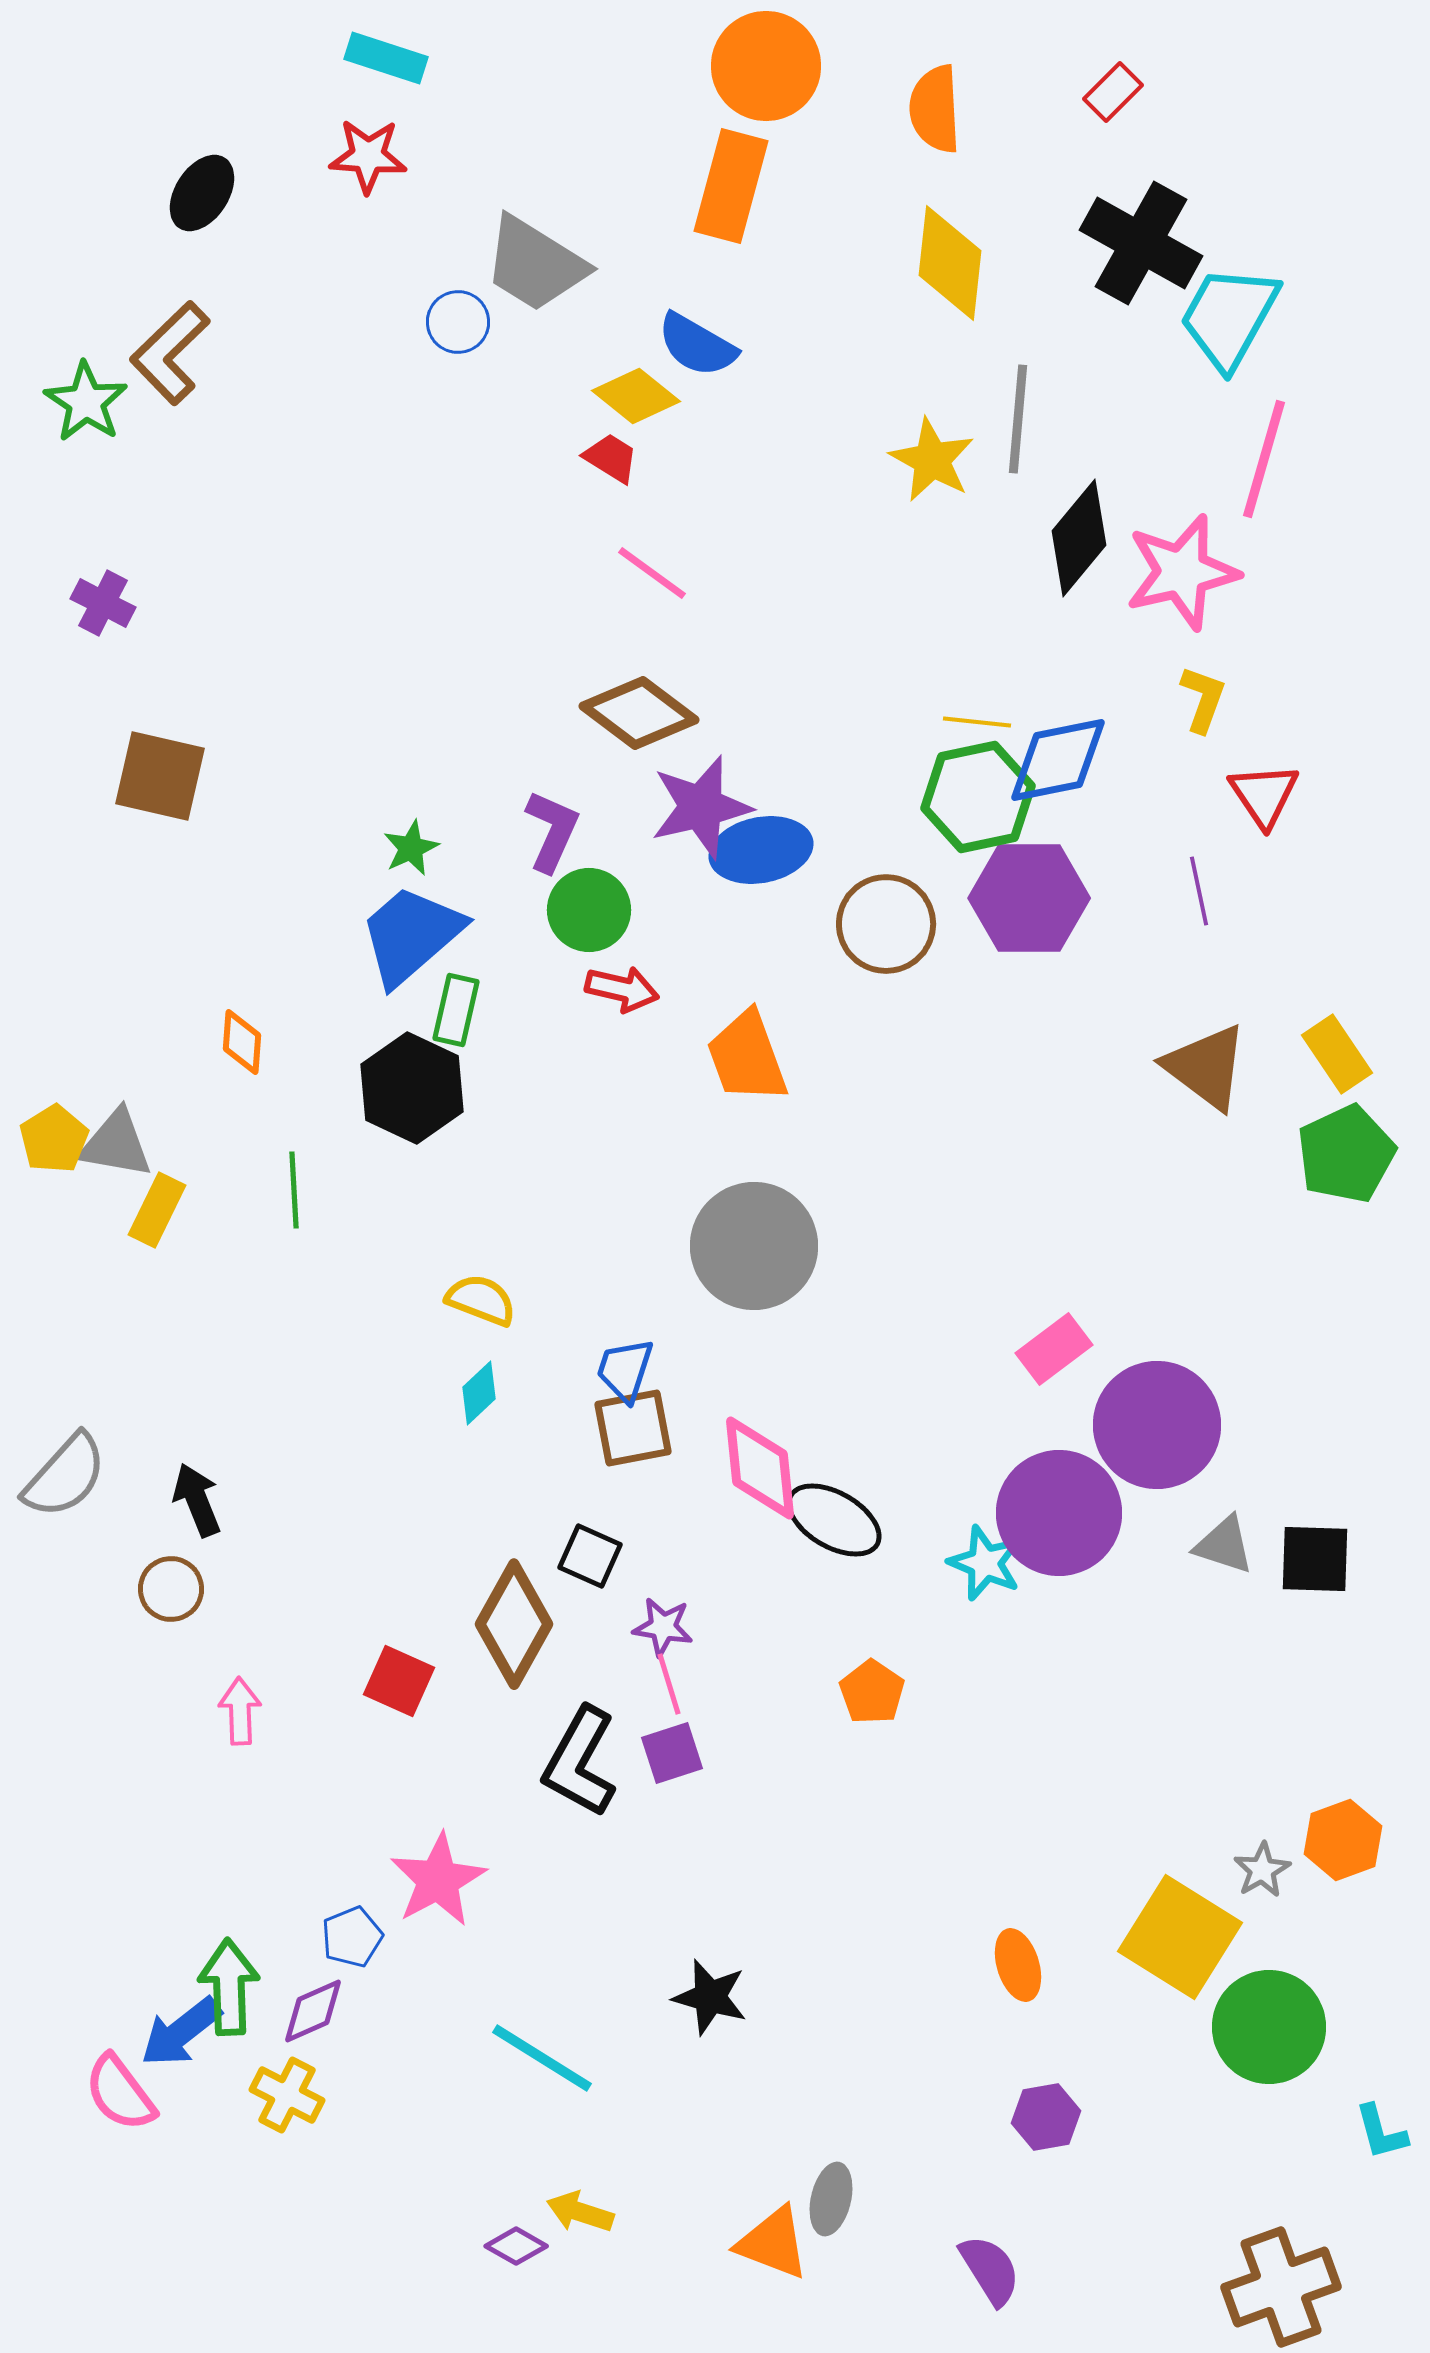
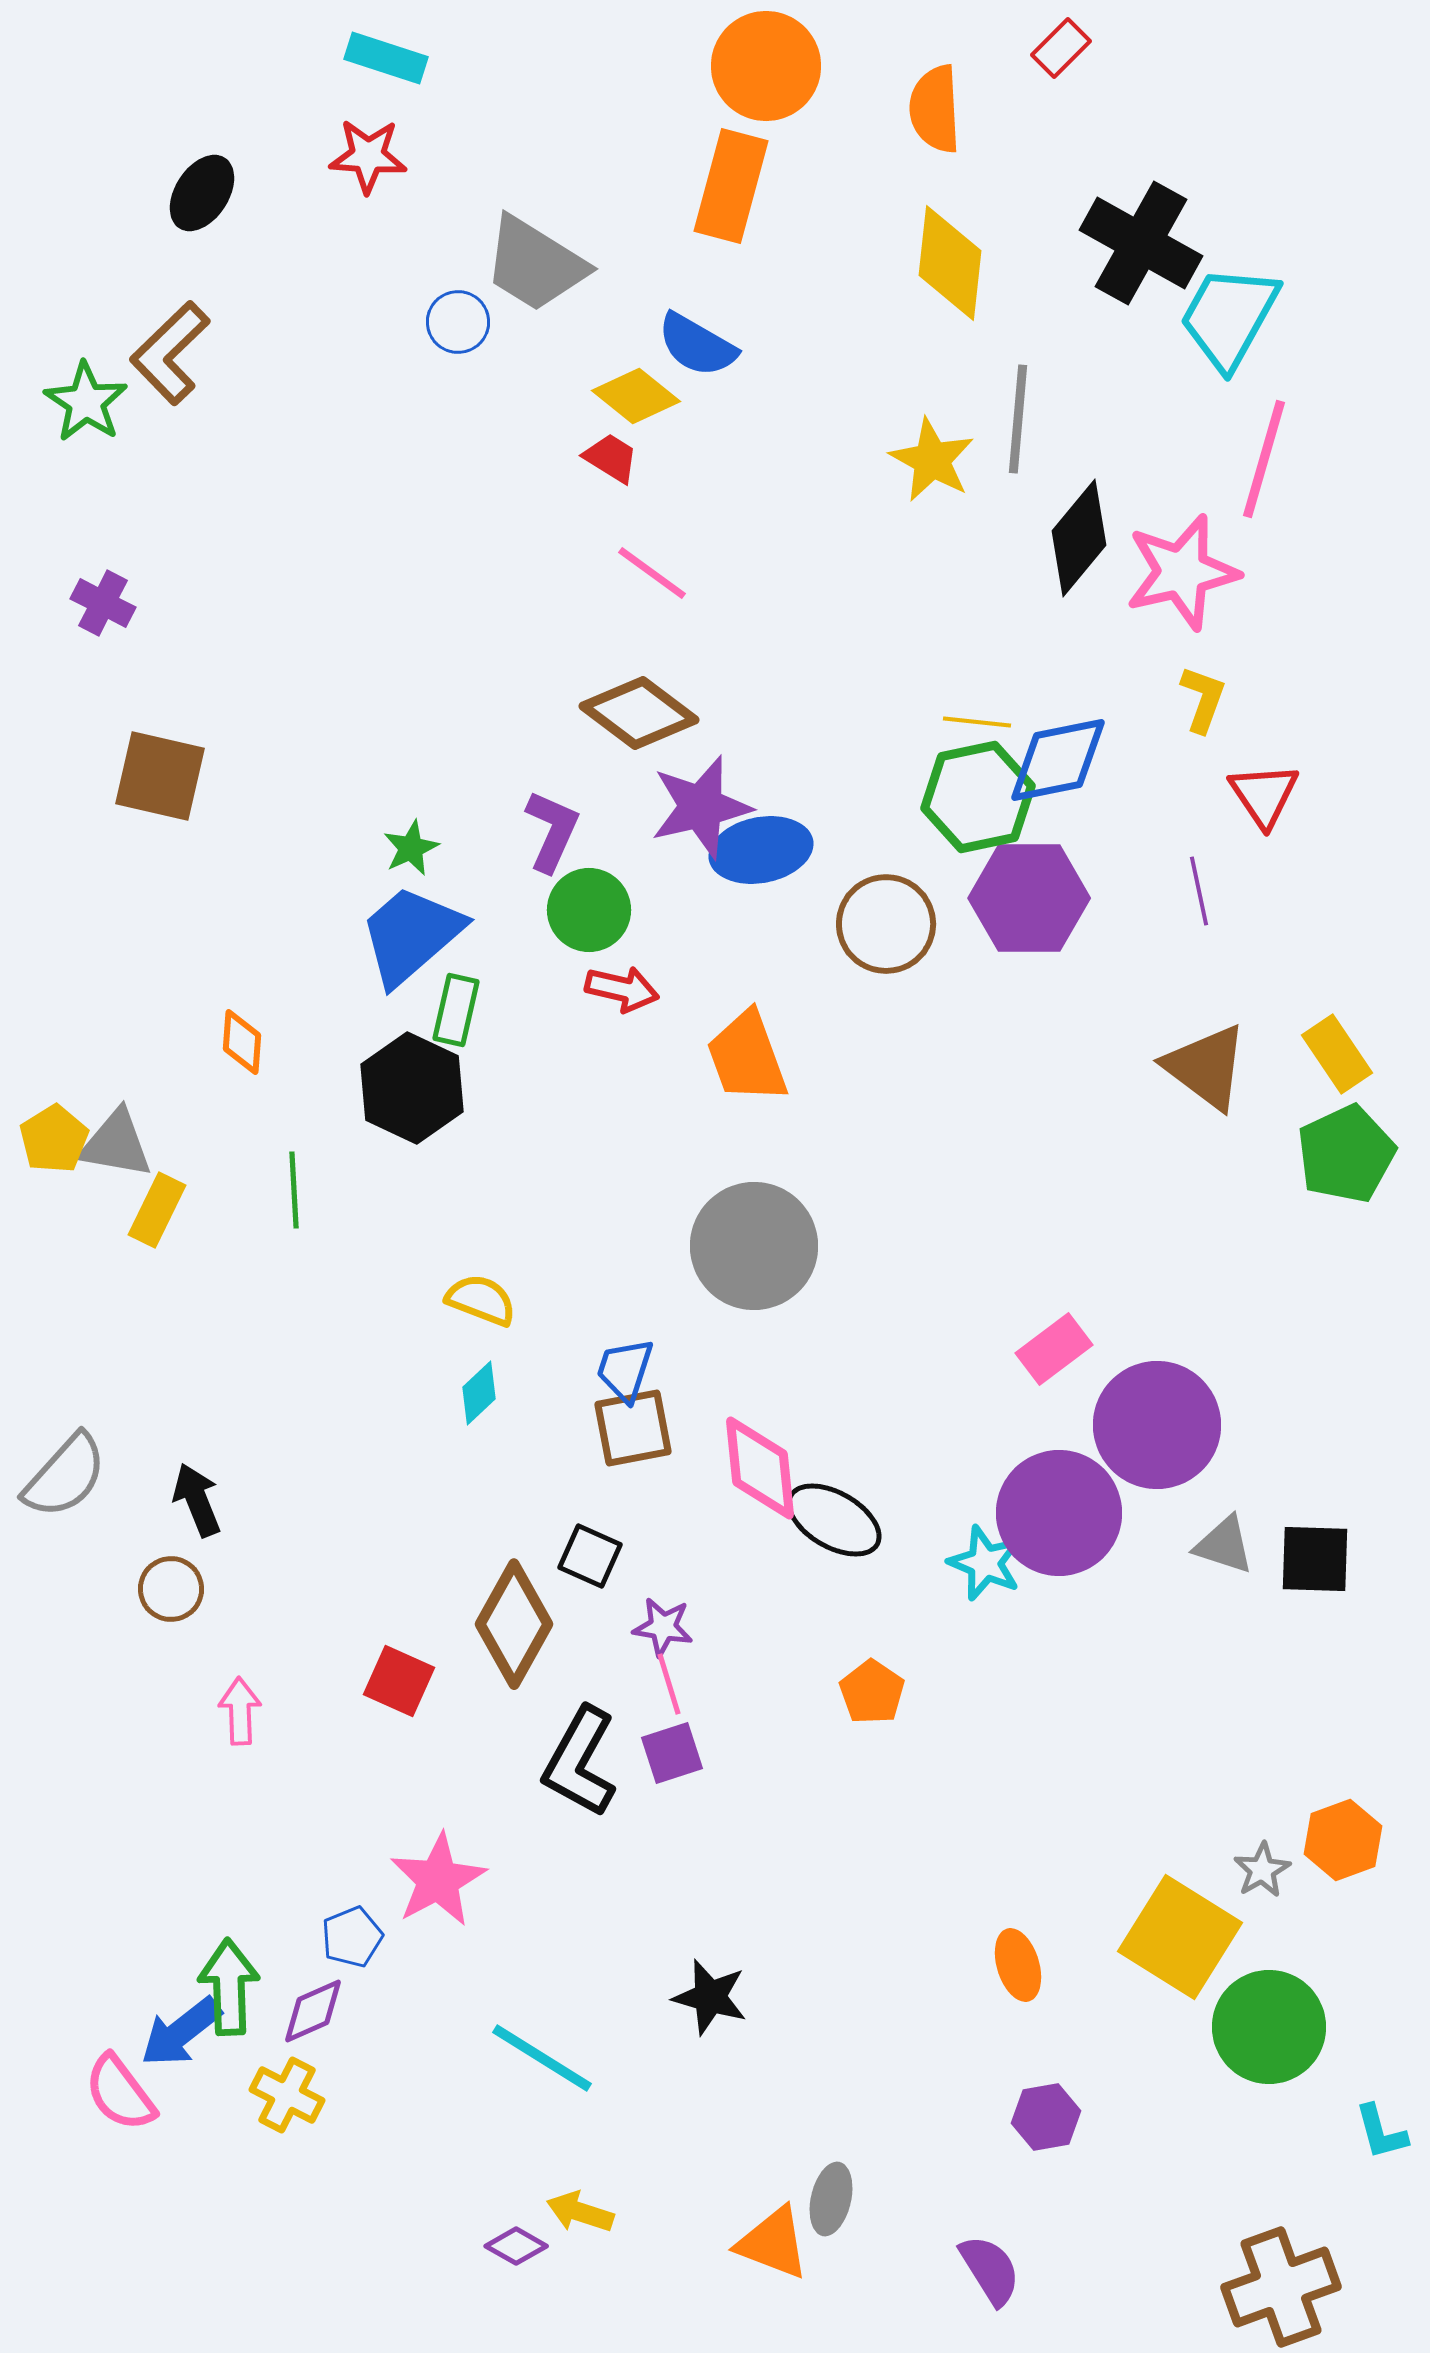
red rectangle at (1113, 92): moved 52 px left, 44 px up
